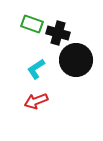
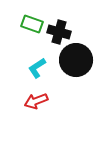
black cross: moved 1 px right, 1 px up
cyan L-shape: moved 1 px right, 1 px up
